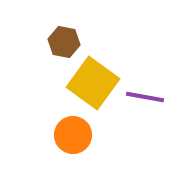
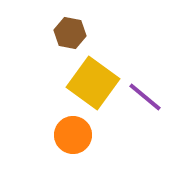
brown hexagon: moved 6 px right, 9 px up
purple line: rotated 30 degrees clockwise
